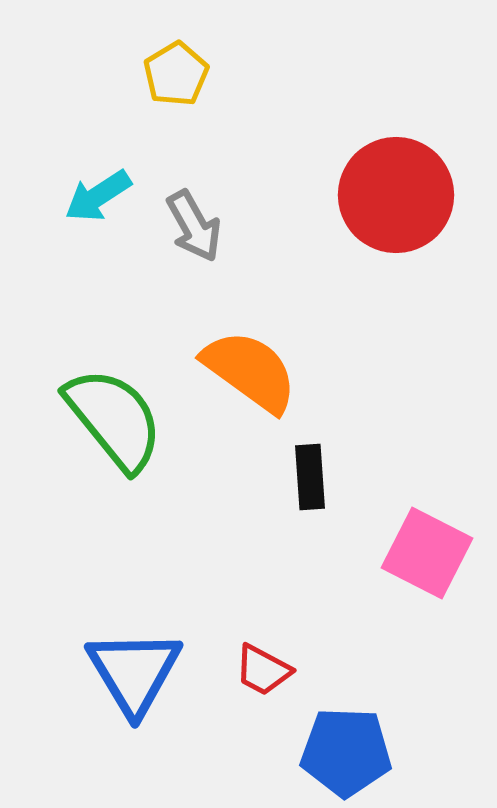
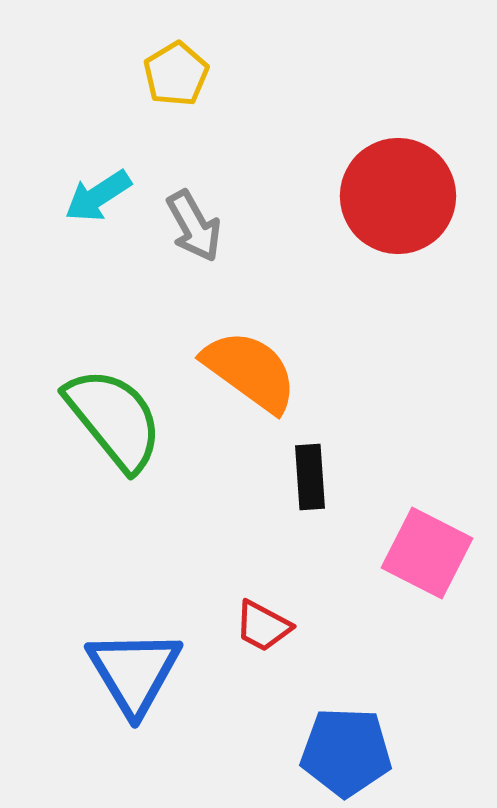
red circle: moved 2 px right, 1 px down
red trapezoid: moved 44 px up
